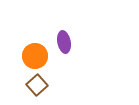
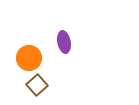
orange circle: moved 6 px left, 2 px down
